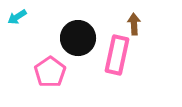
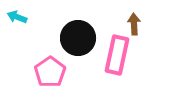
cyan arrow: rotated 54 degrees clockwise
